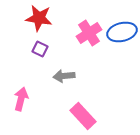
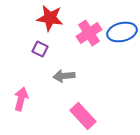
red star: moved 11 px right
